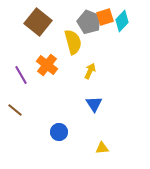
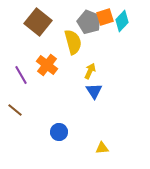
blue triangle: moved 13 px up
